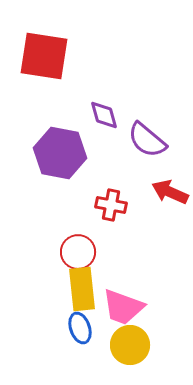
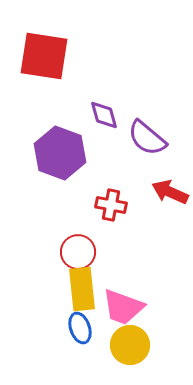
purple semicircle: moved 2 px up
purple hexagon: rotated 9 degrees clockwise
